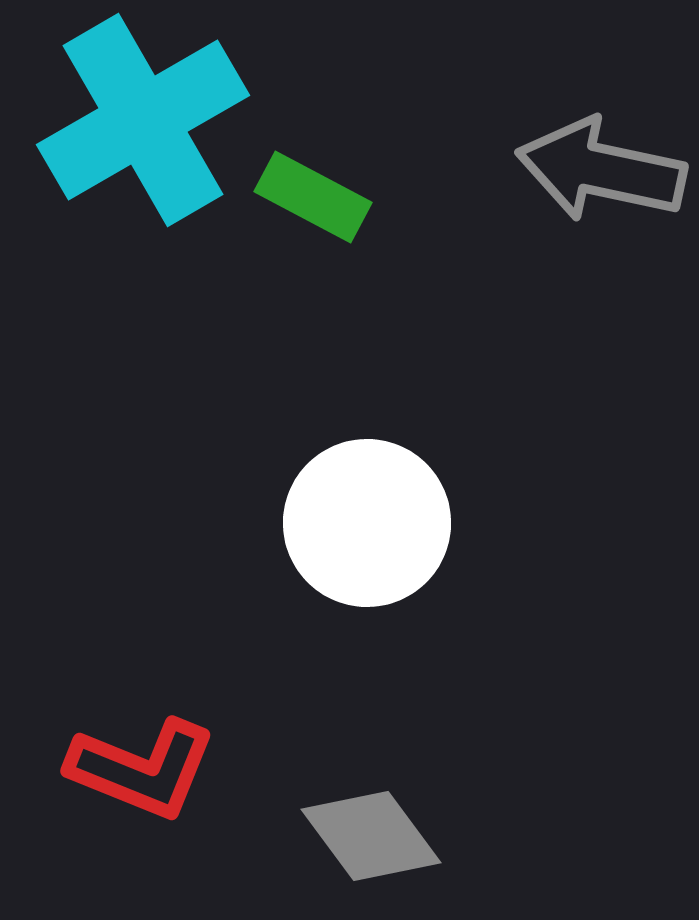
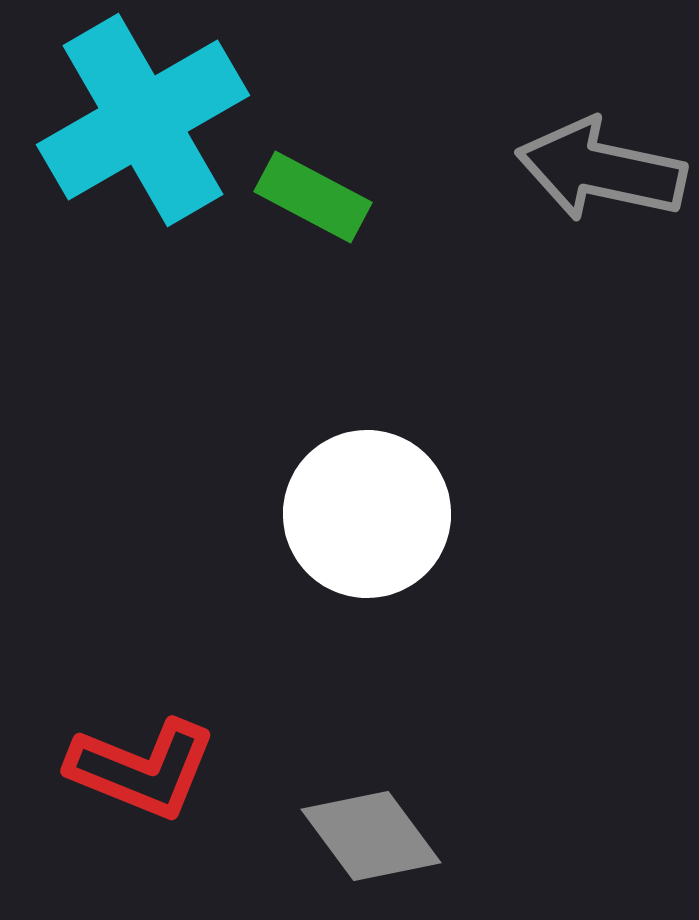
white circle: moved 9 px up
